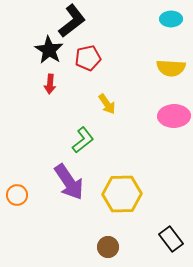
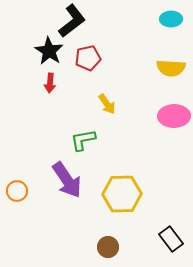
black star: moved 1 px down
red arrow: moved 1 px up
green L-shape: rotated 152 degrees counterclockwise
purple arrow: moved 2 px left, 2 px up
orange circle: moved 4 px up
